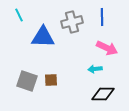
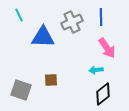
blue line: moved 1 px left
gray cross: rotated 10 degrees counterclockwise
pink arrow: rotated 30 degrees clockwise
cyan arrow: moved 1 px right, 1 px down
gray square: moved 6 px left, 9 px down
black diamond: rotated 40 degrees counterclockwise
